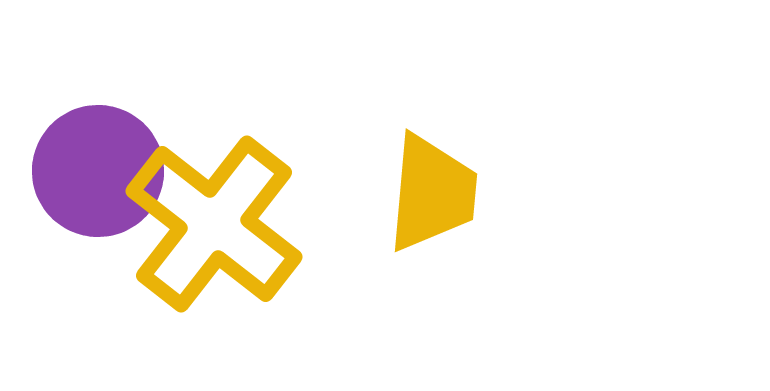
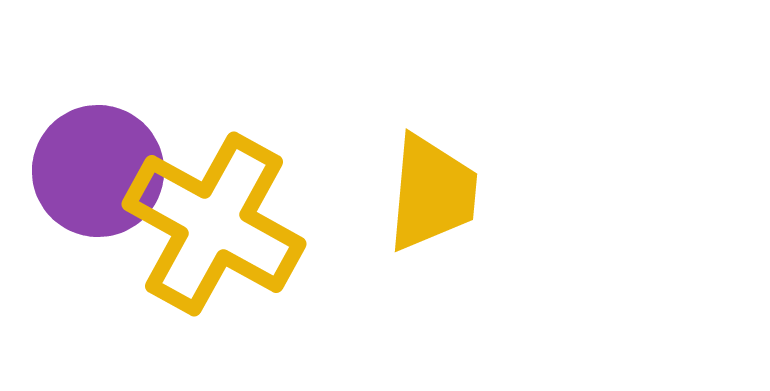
yellow cross: rotated 9 degrees counterclockwise
